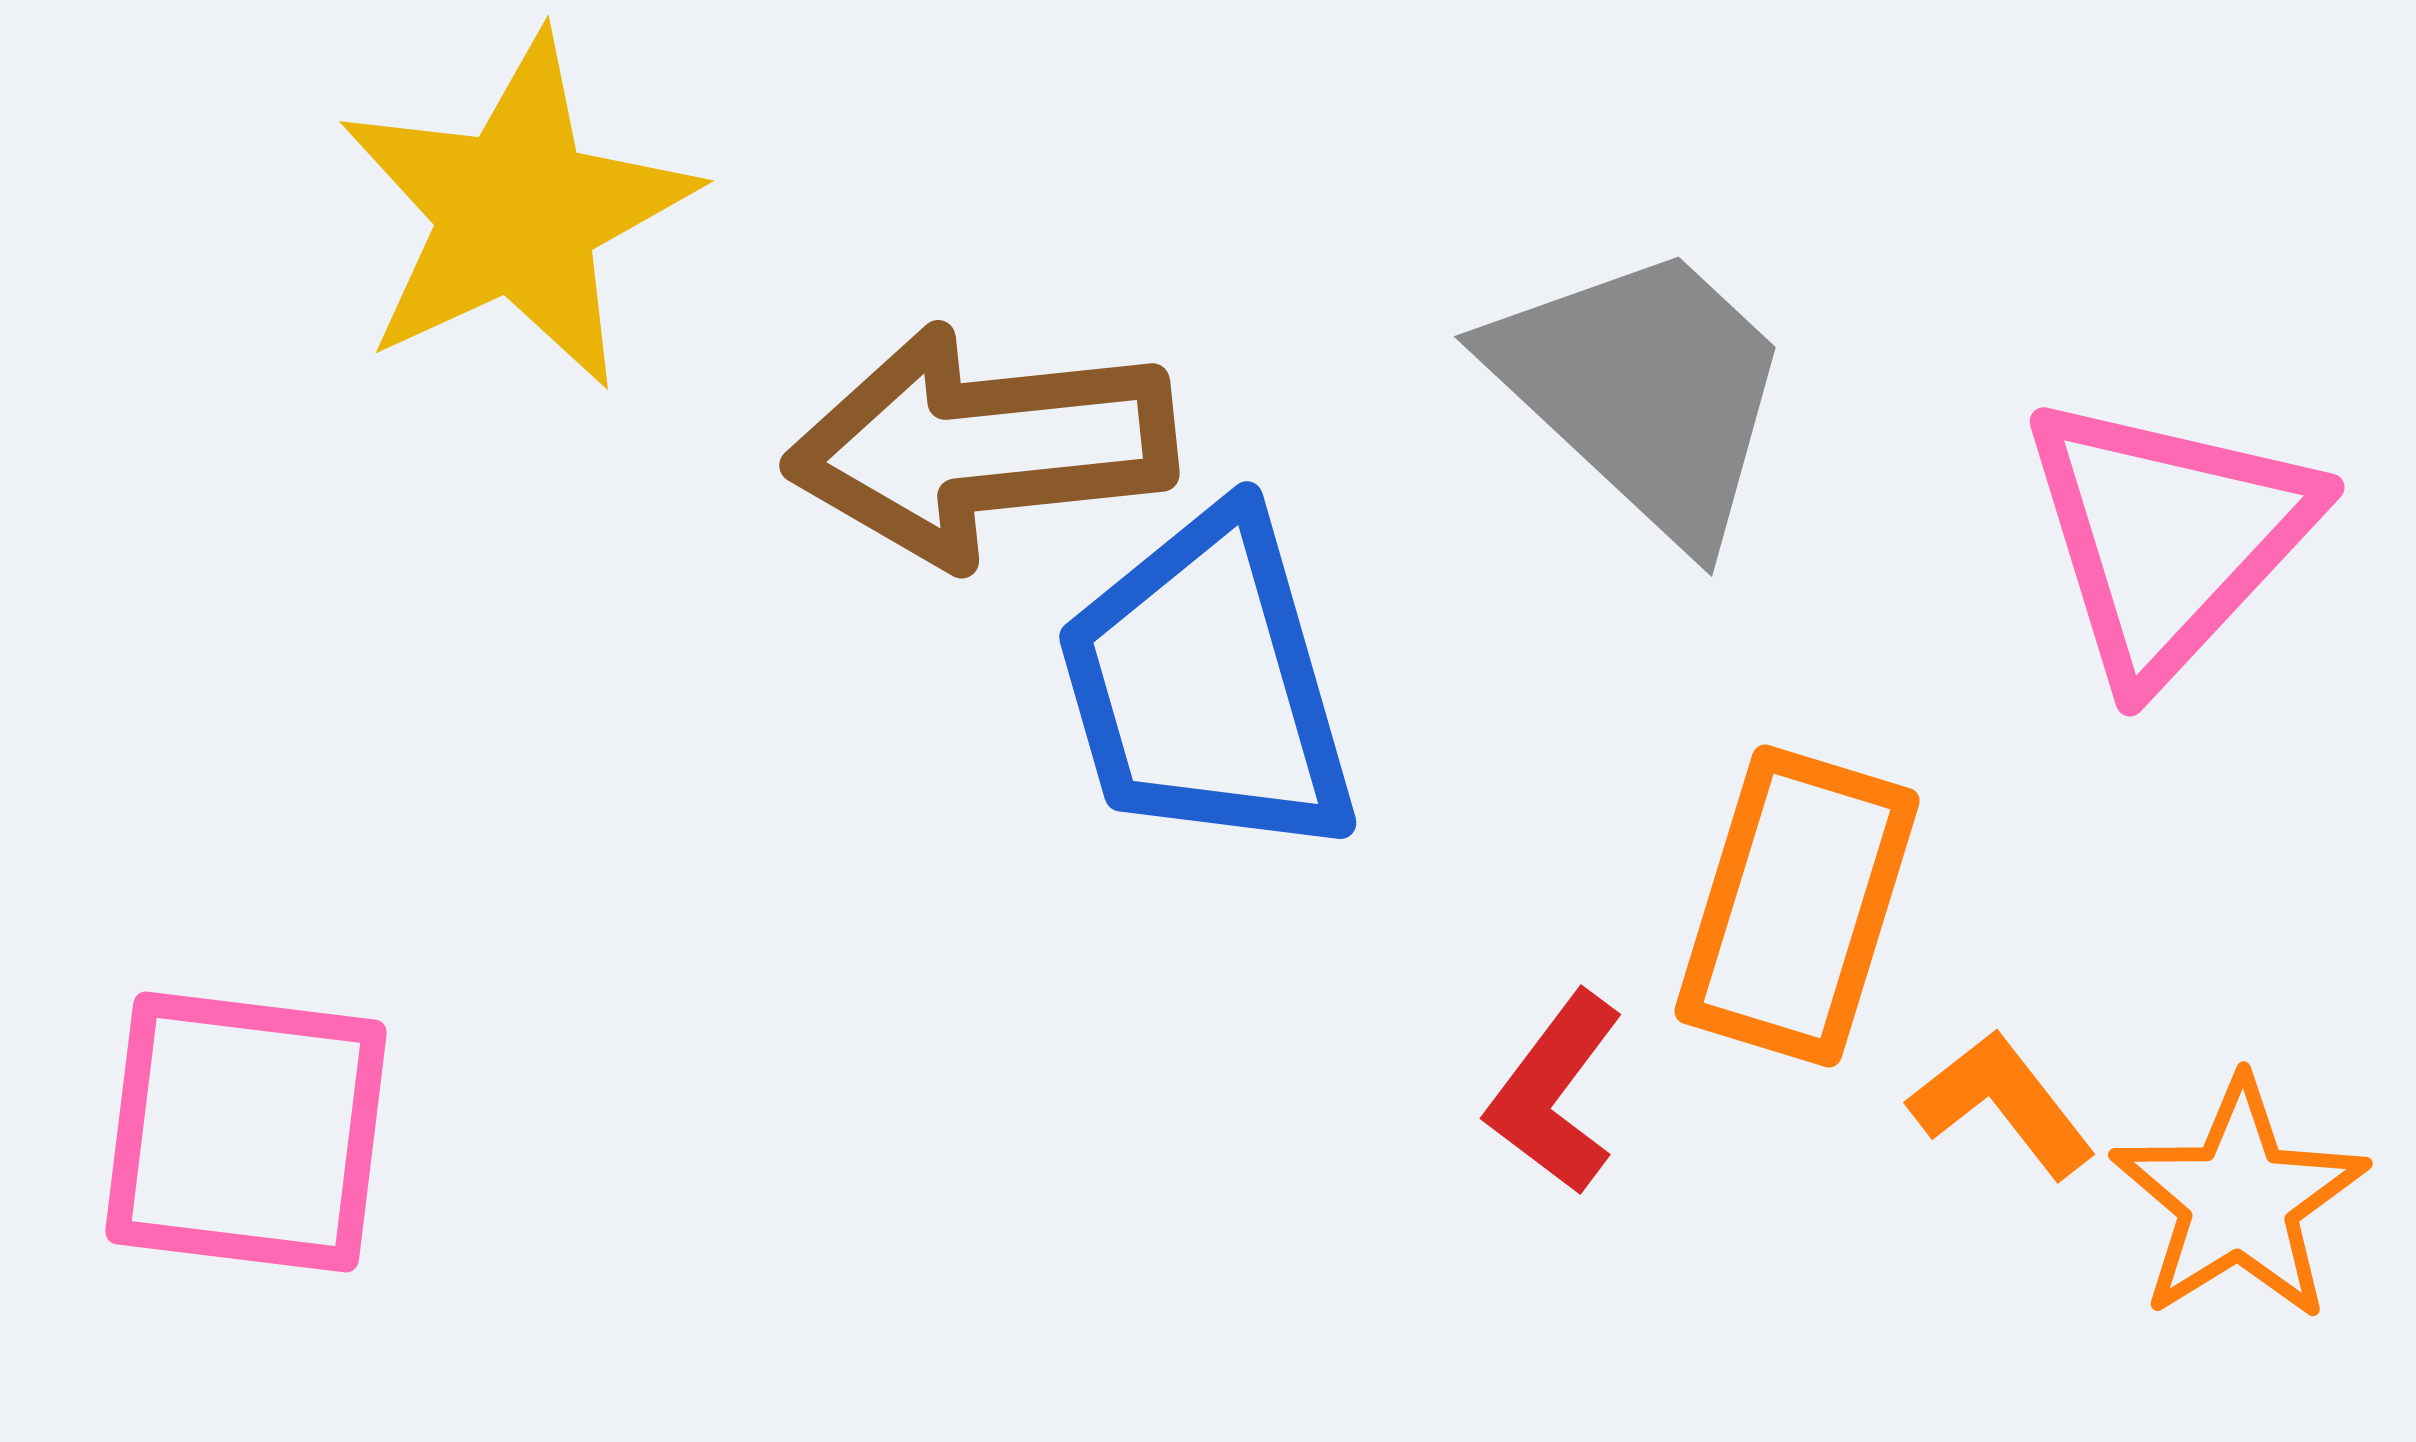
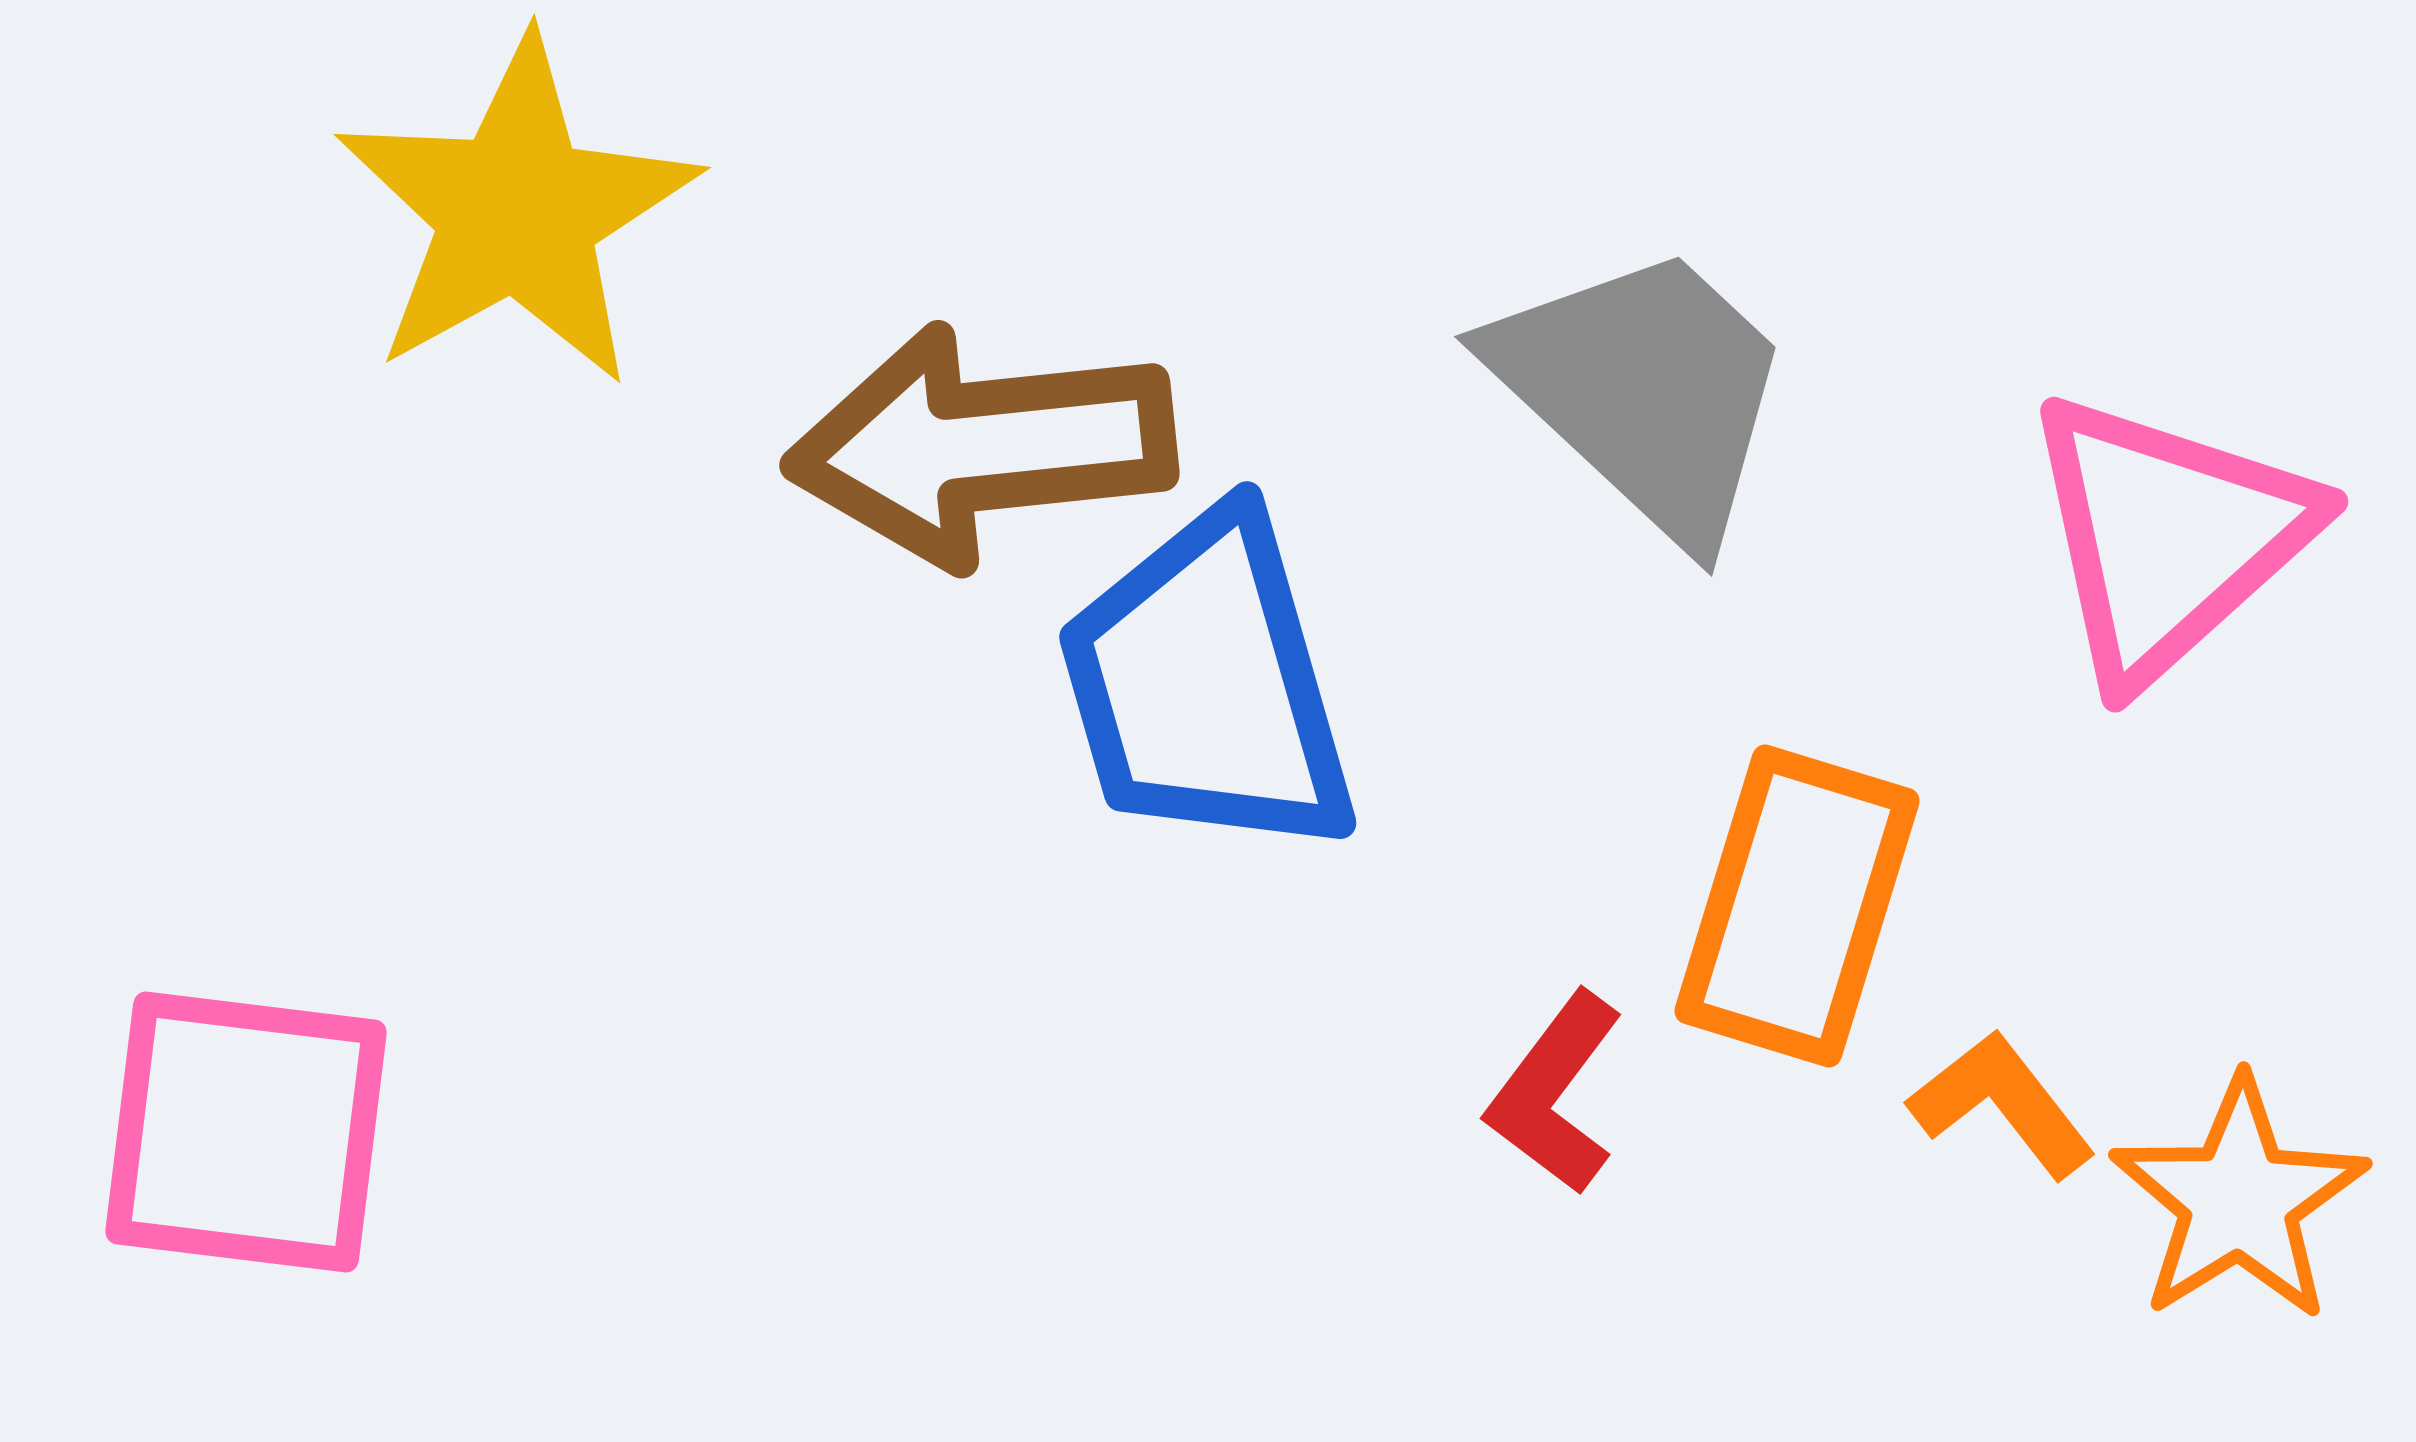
yellow star: rotated 4 degrees counterclockwise
pink triangle: rotated 5 degrees clockwise
